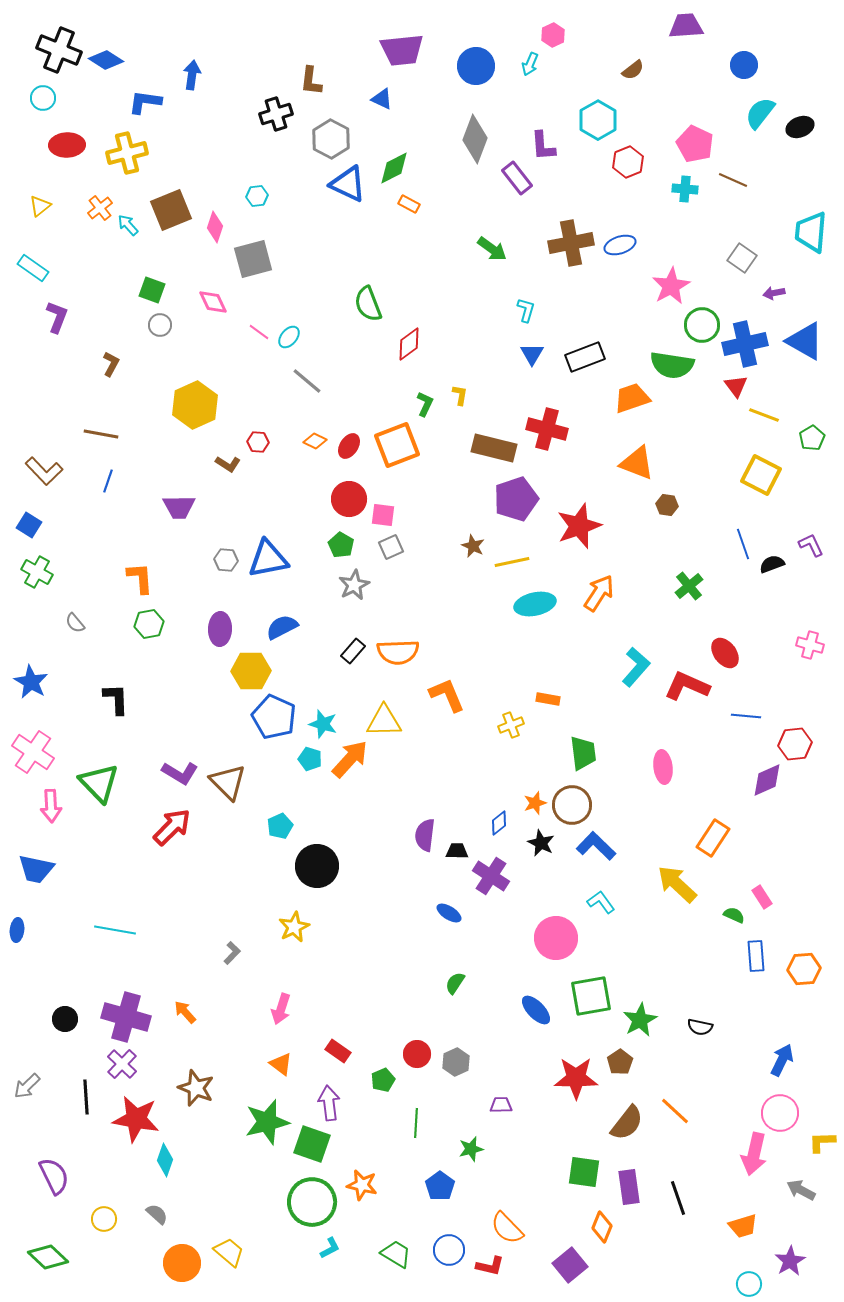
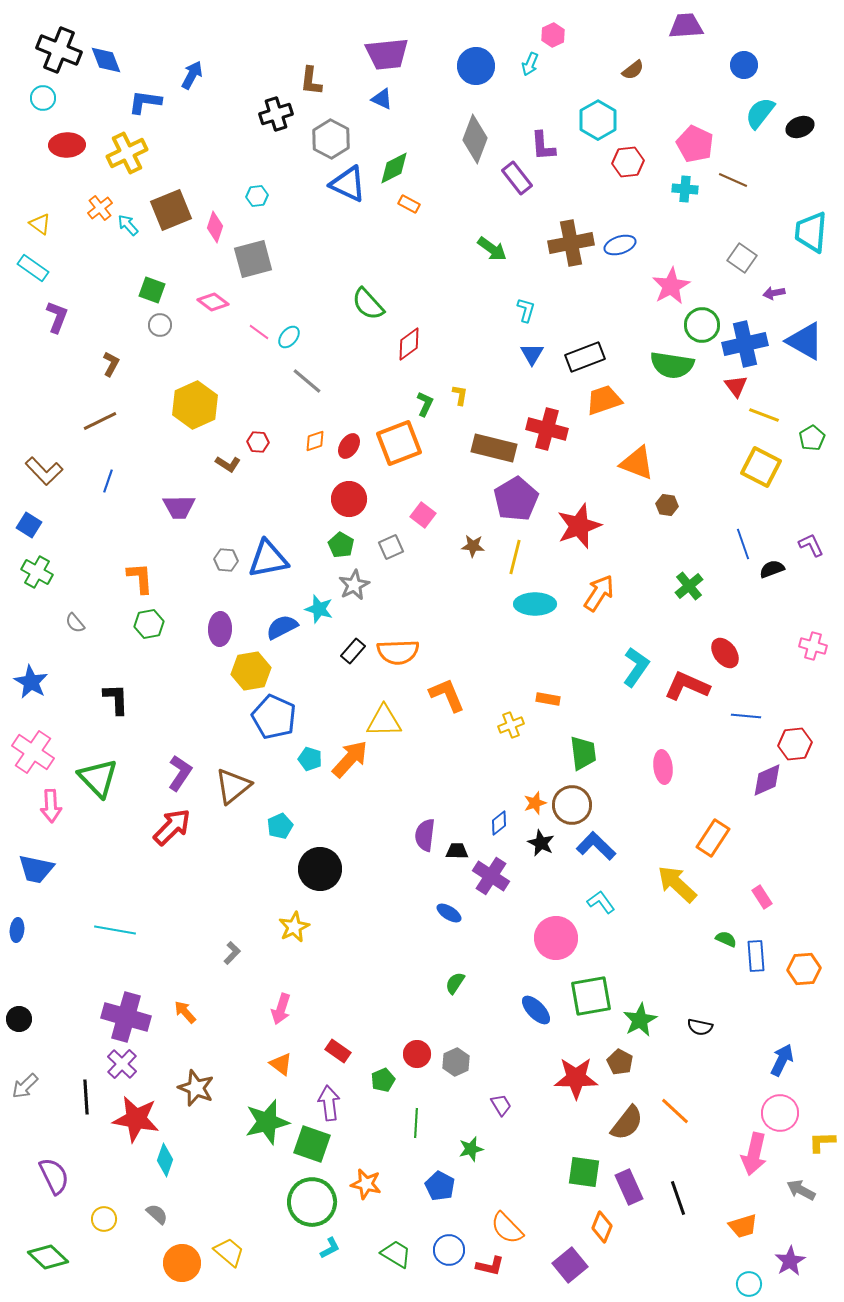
purple trapezoid at (402, 50): moved 15 px left, 4 px down
blue diamond at (106, 60): rotated 36 degrees clockwise
blue arrow at (192, 75): rotated 20 degrees clockwise
yellow cross at (127, 153): rotated 12 degrees counterclockwise
red hexagon at (628, 162): rotated 16 degrees clockwise
yellow triangle at (40, 206): moved 18 px down; rotated 45 degrees counterclockwise
pink diamond at (213, 302): rotated 28 degrees counterclockwise
green semicircle at (368, 304): rotated 21 degrees counterclockwise
orange trapezoid at (632, 398): moved 28 px left, 2 px down
brown line at (101, 434): moved 1 px left, 13 px up; rotated 36 degrees counterclockwise
orange diamond at (315, 441): rotated 45 degrees counterclockwise
orange square at (397, 445): moved 2 px right, 2 px up
yellow square at (761, 475): moved 8 px up
purple pentagon at (516, 499): rotated 12 degrees counterclockwise
pink square at (383, 515): moved 40 px right; rotated 30 degrees clockwise
brown star at (473, 546): rotated 20 degrees counterclockwise
yellow line at (512, 562): moved 3 px right, 5 px up; rotated 64 degrees counterclockwise
black semicircle at (772, 564): moved 5 px down
cyan ellipse at (535, 604): rotated 12 degrees clockwise
pink cross at (810, 645): moved 3 px right, 1 px down
cyan L-shape at (636, 667): rotated 6 degrees counterclockwise
yellow hexagon at (251, 671): rotated 9 degrees counterclockwise
cyan star at (323, 724): moved 4 px left, 115 px up
purple L-shape at (180, 773): rotated 87 degrees counterclockwise
brown triangle at (228, 782): moved 5 px right, 4 px down; rotated 36 degrees clockwise
green triangle at (99, 783): moved 1 px left, 5 px up
black circle at (317, 866): moved 3 px right, 3 px down
green semicircle at (734, 915): moved 8 px left, 24 px down
black circle at (65, 1019): moved 46 px left
brown pentagon at (620, 1062): rotated 10 degrees counterclockwise
gray arrow at (27, 1086): moved 2 px left
purple trapezoid at (501, 1105): rotated 60 degrees clockwise
orange star at (362, 1185): moved 4 px right, 1 px up
blue pentagon at (440, 1186): rotated 8 degrees counterclockwise
purple rectangle at (629, 1187): rotated 16 degrees counterclockwise
